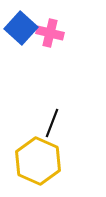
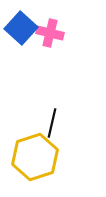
black line: rotated 8 degrees counterclockwise
yellow hexagon: moved 3 px left, 4 px up; rotated 18 degrees clockwise
